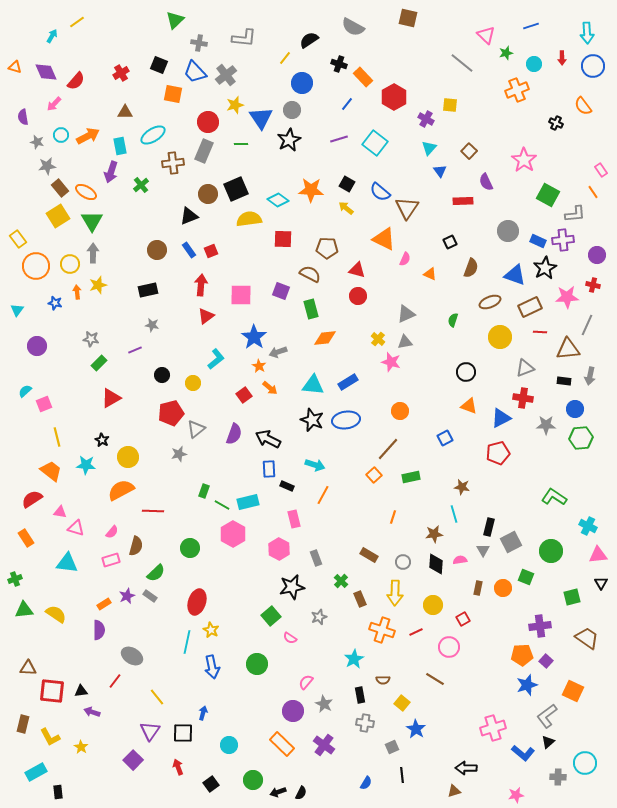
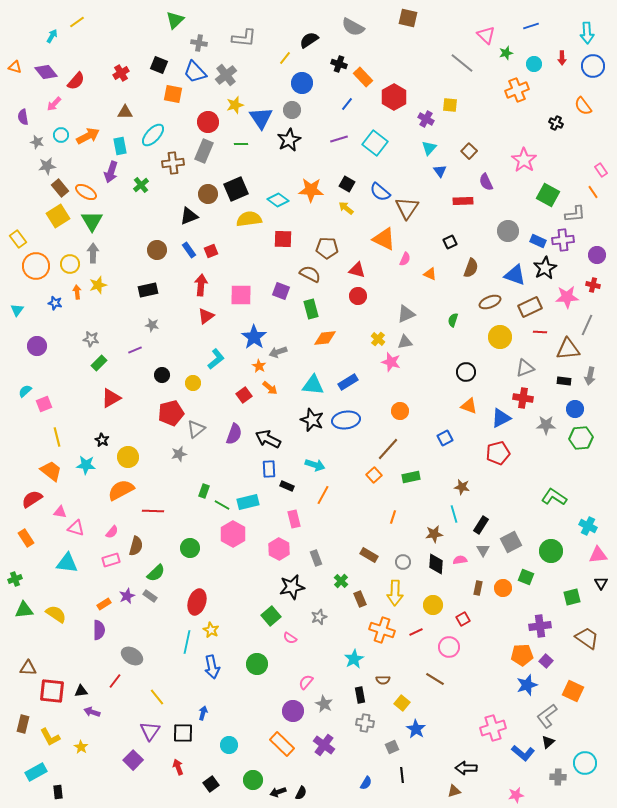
purple diamond at (46, 72): rotated 15 degrees counterclockwise
cyan ellipse at (153, 135): rotated 15 degrees counterclockwise
black rectangle at (489, 527): moved 8 px left, 2 px up; rotated 18 degrees clockwise
